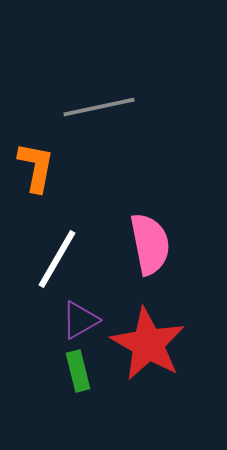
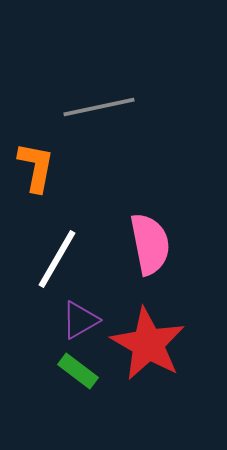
green rectangle: rotated 39 degrees counterclockwise
